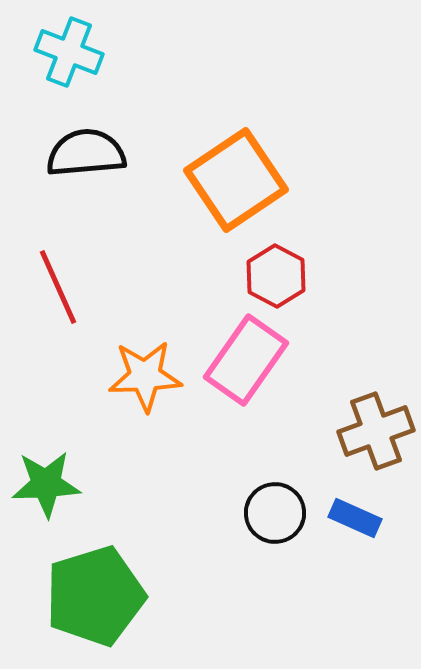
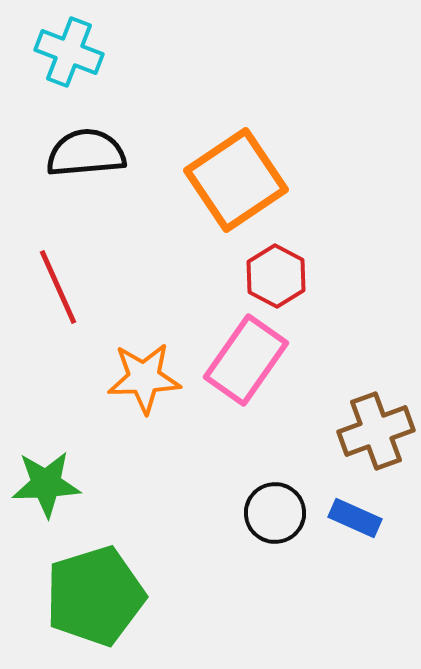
orange star: moved 1 px left, 2 px down
